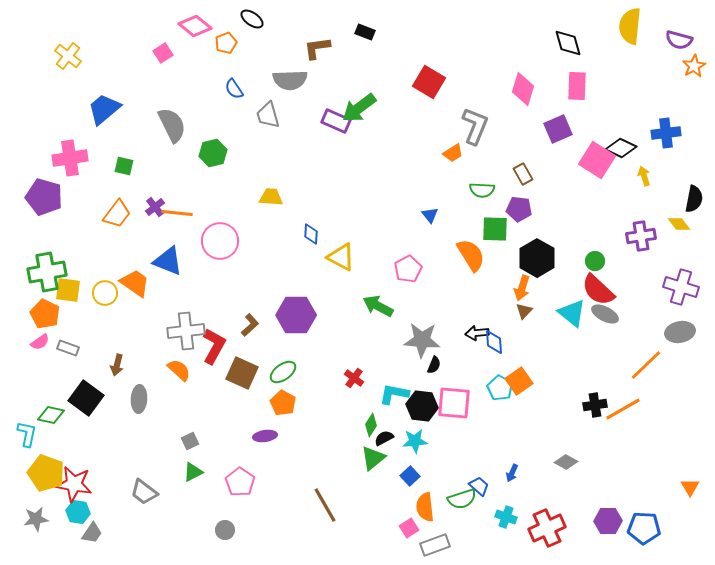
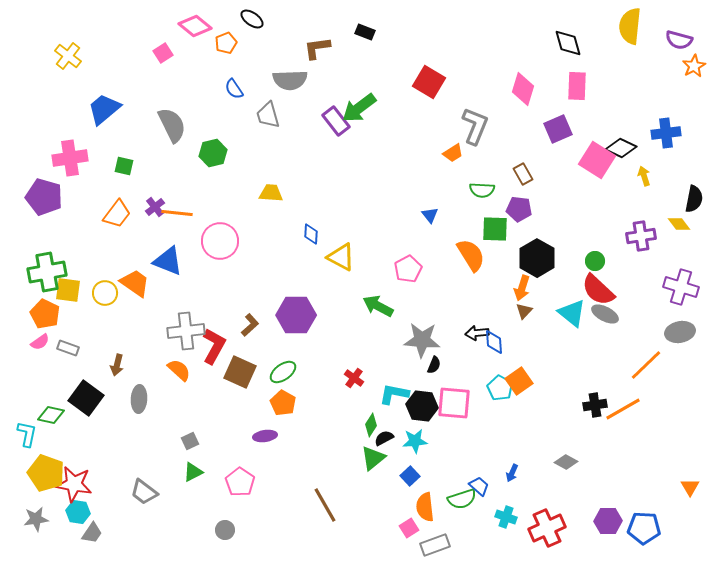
purple rectangle at (336, 121): rotated 28 degrees clockwise
yellow trapezoid at (271, 197): moved 4 px up
brown square at (242, 373): moved 2 px left, 1 px up
